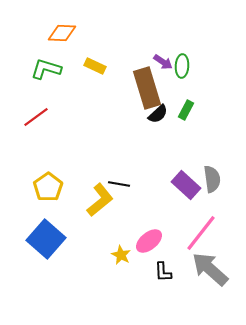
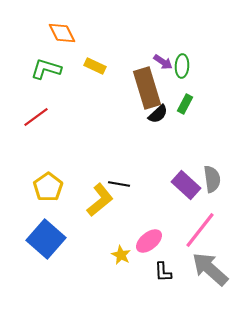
orange diamond: rotated 60 degrees clockwise
green rectangle: moved 1 px left, 6 px up
pink line: moved 1 px left, 3 px up
